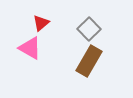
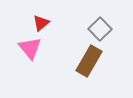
gray square: moved 11 px right
pink triangle: rotated 20 degrees clockwise
